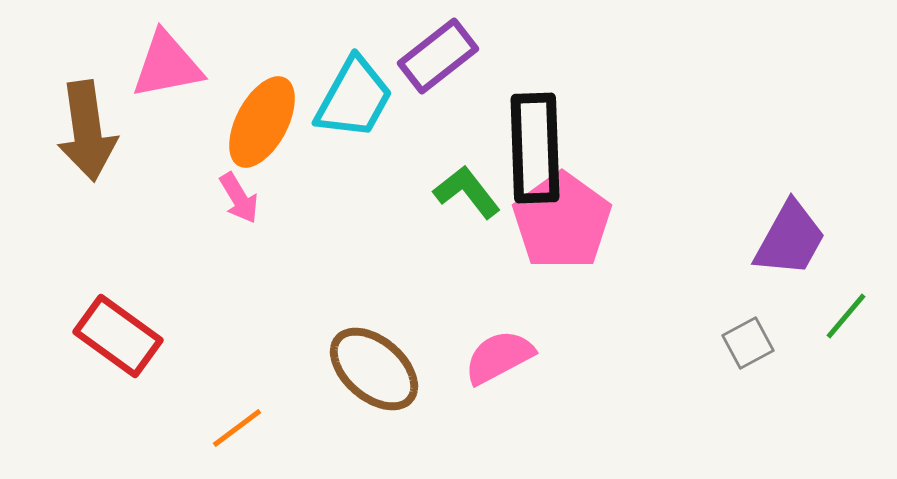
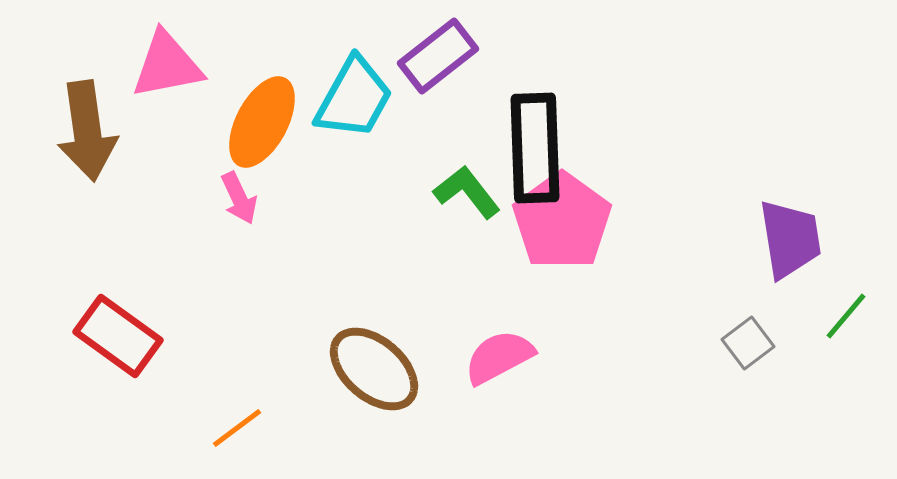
pink arrow: rotated 6 degrees clockwise
purple trapezoid: rotated 38 degrees counterclockwise
gray square: rotated 9 degrees counterclockwise
